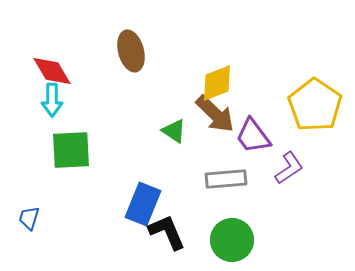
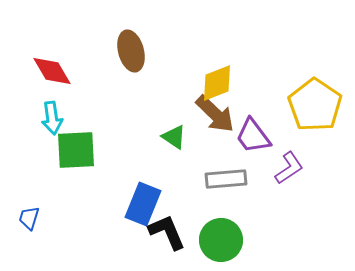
cyan arrow: moved 18 px down; rotated 8 degrees counterclockwise
green triangle: moved 6 px down
green square: moved 5 px right
green circle: moved 11 px left
